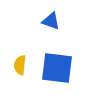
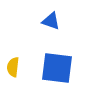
yellow semicircle: moved 7 px left, 2 px down
